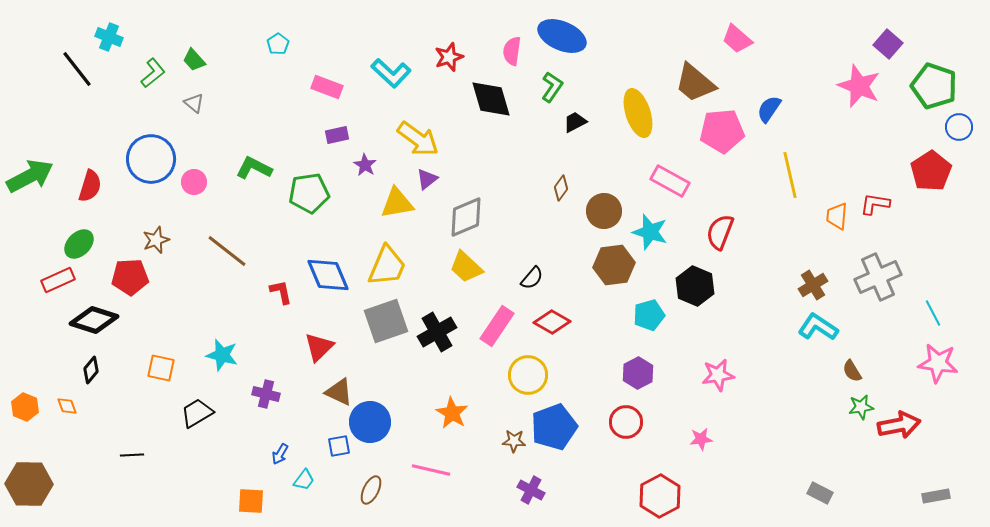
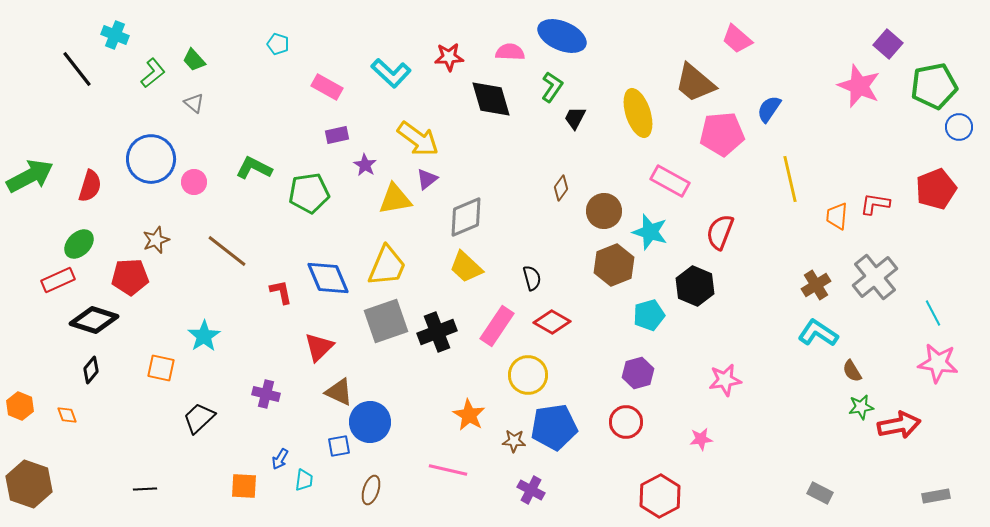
cyan cross at (109, 37): moved 6 px right, 2 px up
cyan pentagon at (278, 44): rotated 20 degrees counterclockwise
pink semicircle at (512, 51): moved 2 px left, 1 px down; rotated 84 degrees clockwise
red star at (449, 57): rotated 16 degrees clockwise
green pentagon at (934, 86): rotated 30 degrees counterclockwise
pink rectangle at (327, 87): rotated 8 degrees clockwise
black trapezoid at (575, 122): moved 4 px up; rotated 35 degrees counterclockwise
pink pentagon at (722, 131): moved 3 px down
red pentagon at (931, 171): moved 5 px right, 18 px down; rotated 12 degrees clockwise
yellow line at (790, 175): moved 4 px down
yellow triangle at (397, 203): moved 2 px left, 4 px up
brown hexagon at (614, 265): rotated 15 degrees counterclockwise
blue diamond at (328, 275): moved 3 px down
gray cross at (878, 277): moved 3 px left; rotated 15 degrees counterclockwise
black semicircle at (532, 278): rotated 55 degrees counterclockwise
brown cross at (813, 285): moved 3 px right
cyan L-shape at (818, 327): moved 6 px down
black cross at (437, 332): rotated 9 degrees clockwise
cyan star at (222, 355): moved 18 px left, 19 px up; rotated 24 degrees clockwise
purple hexagon at (638, 373): rotated 12 degrees clockwise
pink star at (718, 375): moved 7 px right, 5 px down
orange diamond at (67, 406): moved 9 px down
orange hexagon at (25, 407): moved 5 px left, 1 px up
black trapezoid at (197, 413): moved 2 px right, 5 px down; rotated 12 degrees counterclockwise
orange star at (452, 413): moved 17 px right, 2 px down
blue pentagon at (554, 427): rotated 12 degrees clockwise
blue arrow at (280, 454): moved 5 px down
black line at (132, 455): moved 13 px right, 34 px down
pink line at (431, 470): moved 17 px right
cyan trapezoid at (304, 480): rotated 30 degrees counterclockwise
brown hexagon at (29, 484): rotated 18 degrees clockwise
brown ellipse at (371, 490): rotated 8 degrees counterclockwise
orange square at (251, 501): moved 7 px left, 15 px up
